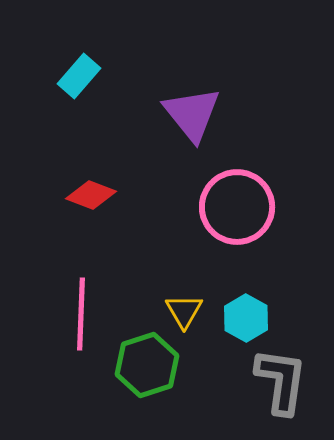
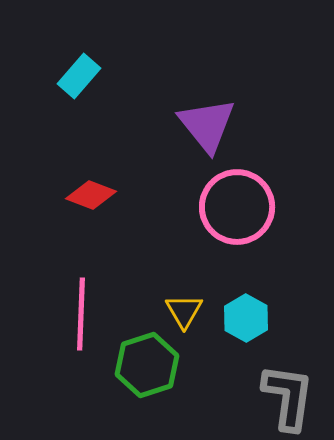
purple triangle: moved 15 px right, 11 px down
gray L-shape: moved 7 px right, 16 px down
